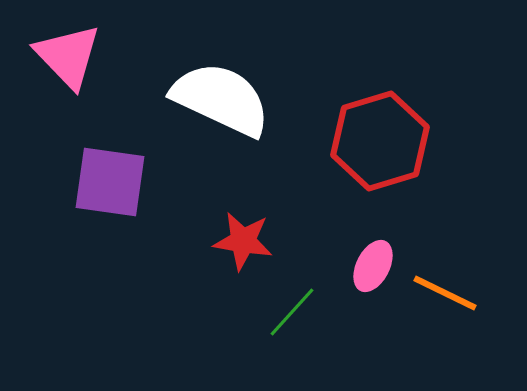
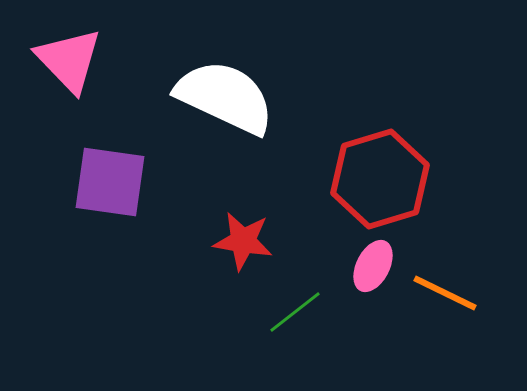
pink triangle: moved 1 px right, 4 px down
white semicircle: moved 4 px right, 2 px up
red hexagon: moved 38 px down
green line: moved 3 px right; rotated 10 degrees clockwise
